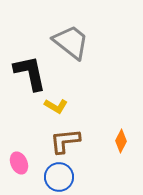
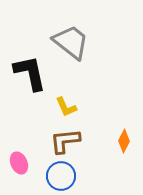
yellow L-shape: moved 10 px right, 1 px down; rotated 35 degrees clockwise
orange diamond: moved 3 px right
blue circle: moved 2 px right, 1 px up
